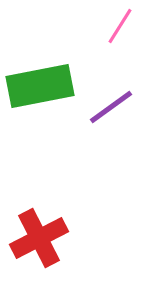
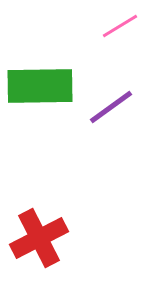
pink line: rotated 27 degrees clockwise
green rectangle: rotated 10 degrees clockwise
